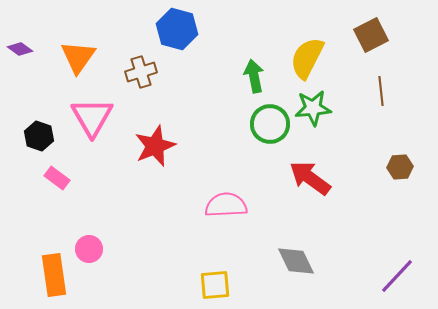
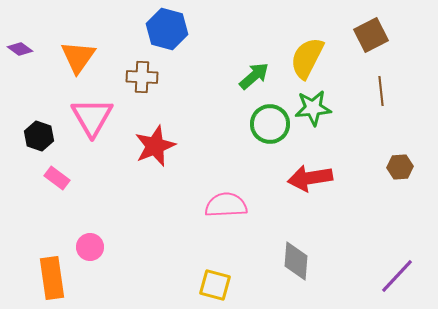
blue hexagon: moved 10 px left
brown cross: moved 1 px right, 5 px down; rotated 20 degrees clockwise
green arrow: rotated 60 degrees clockwise
red arrow: rotated 45 degrees counterclockwise
pink circle: moved 1 px right, 2 px up
gray diamond: rotated 30 degrees clockwise
orange rectangle: moved 2 px left, 3 px down
yellow square: rotated 20 degrees clockwise
